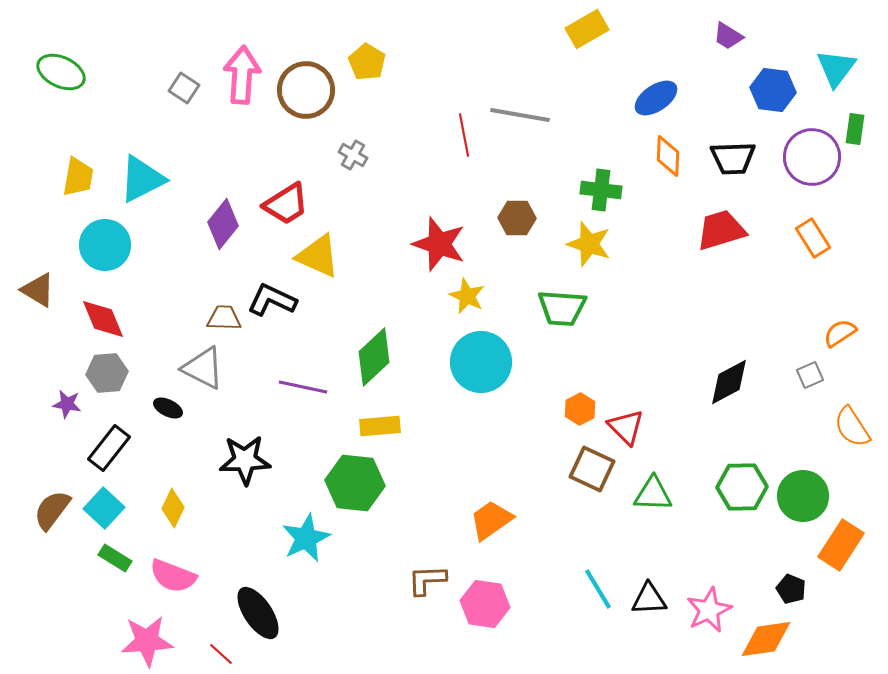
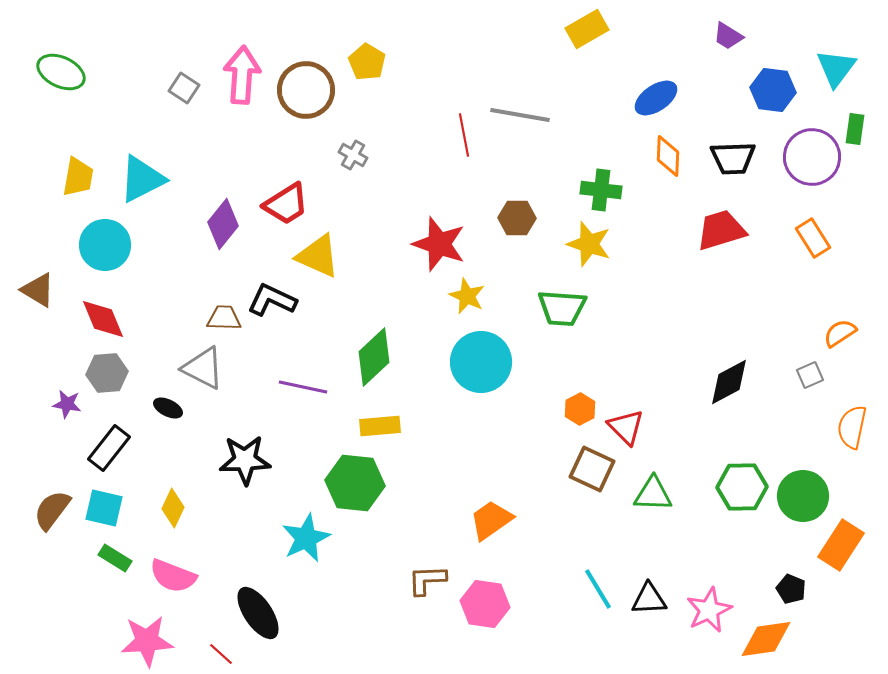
orange semicircle at (852, 427): rotated 45 degrees clockwise
cyan square at (104, 508): rotated 30 degrees counterclockwise
